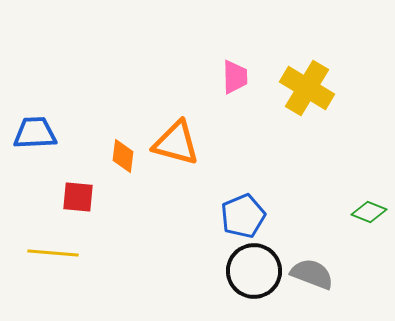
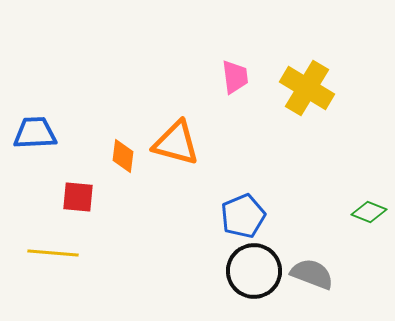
pink trapezoid: rotated 6 degrees counterclockwise
